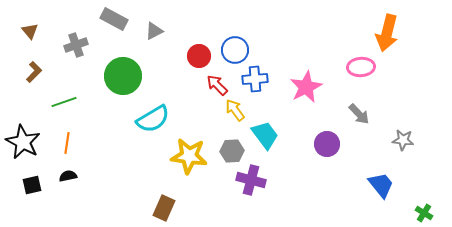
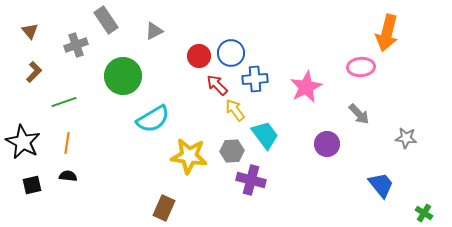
gray rectangle: moved 8 px left, 1 px down; rotated 28 degrees clockwise
blue circle: moved 4 px left, 3 px down
gray star: moved 3 px right, 2 px up
black semicircle: rotated 18 degrees clockwise
